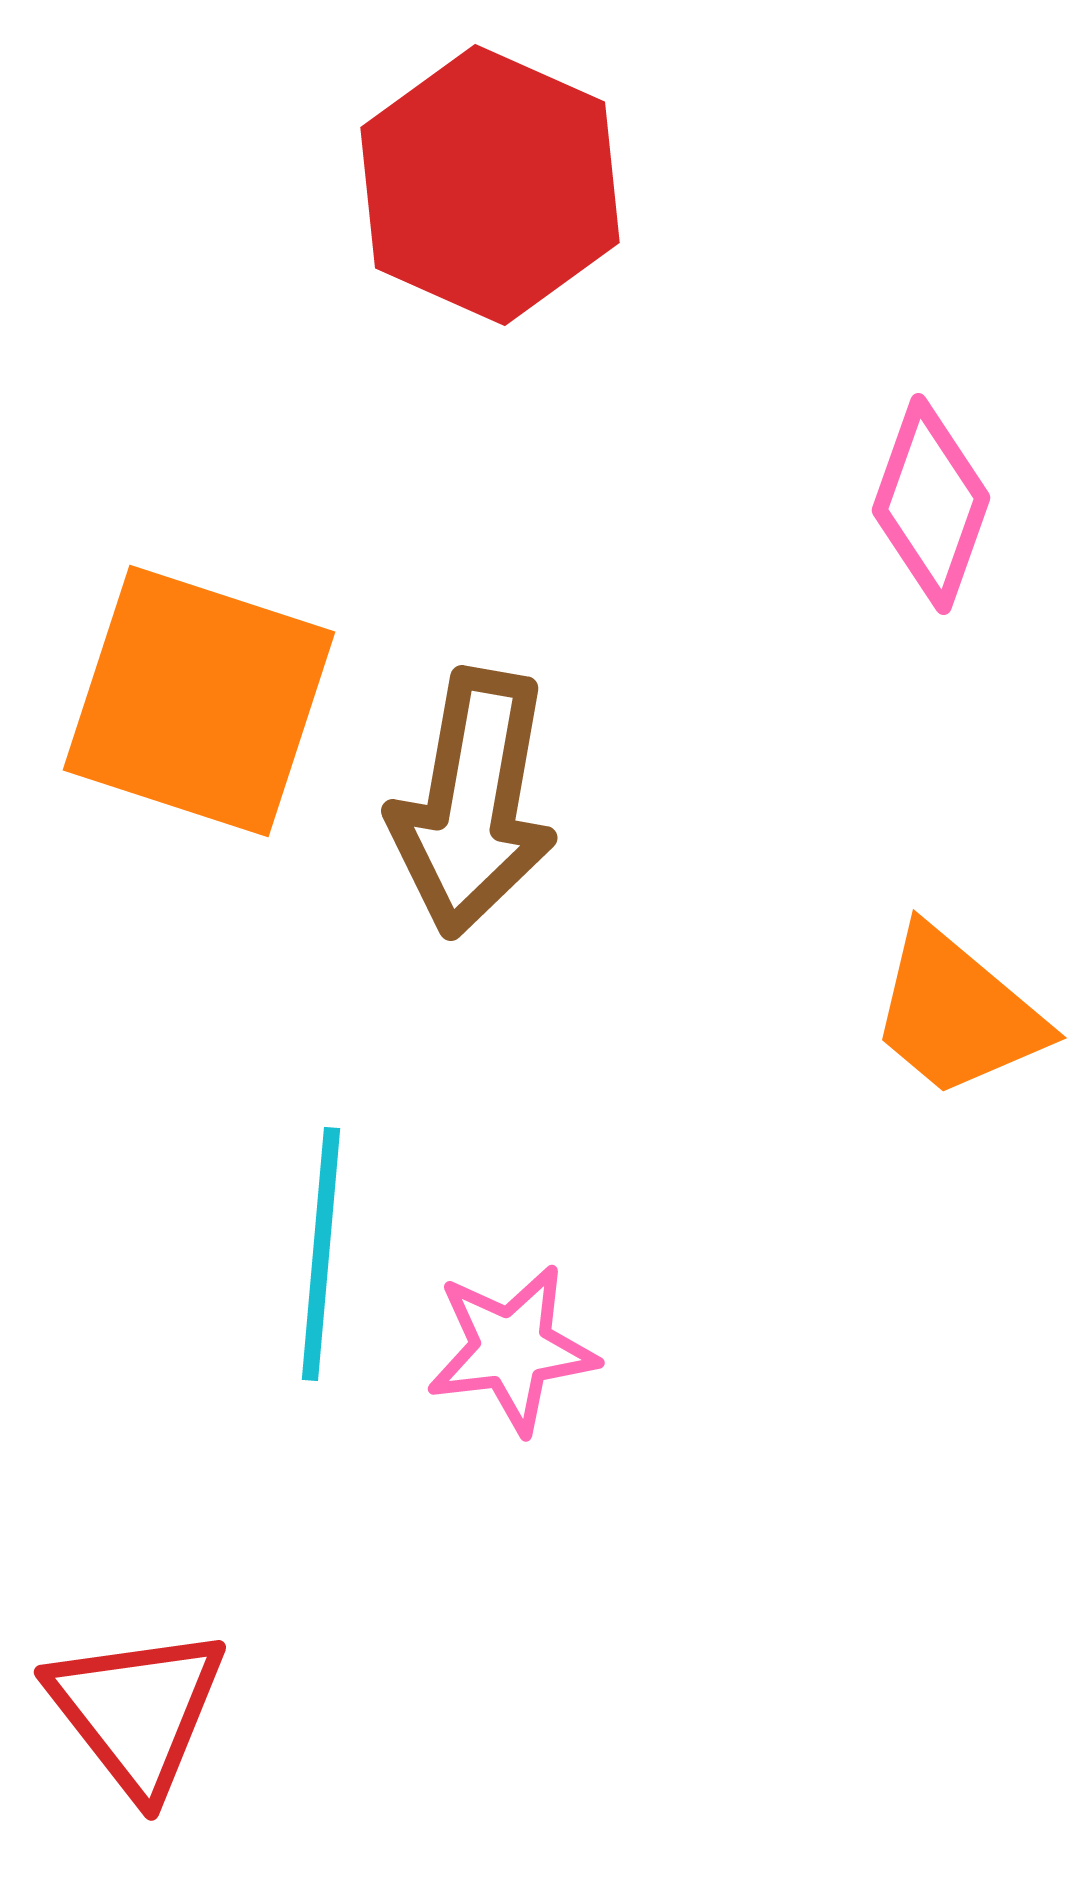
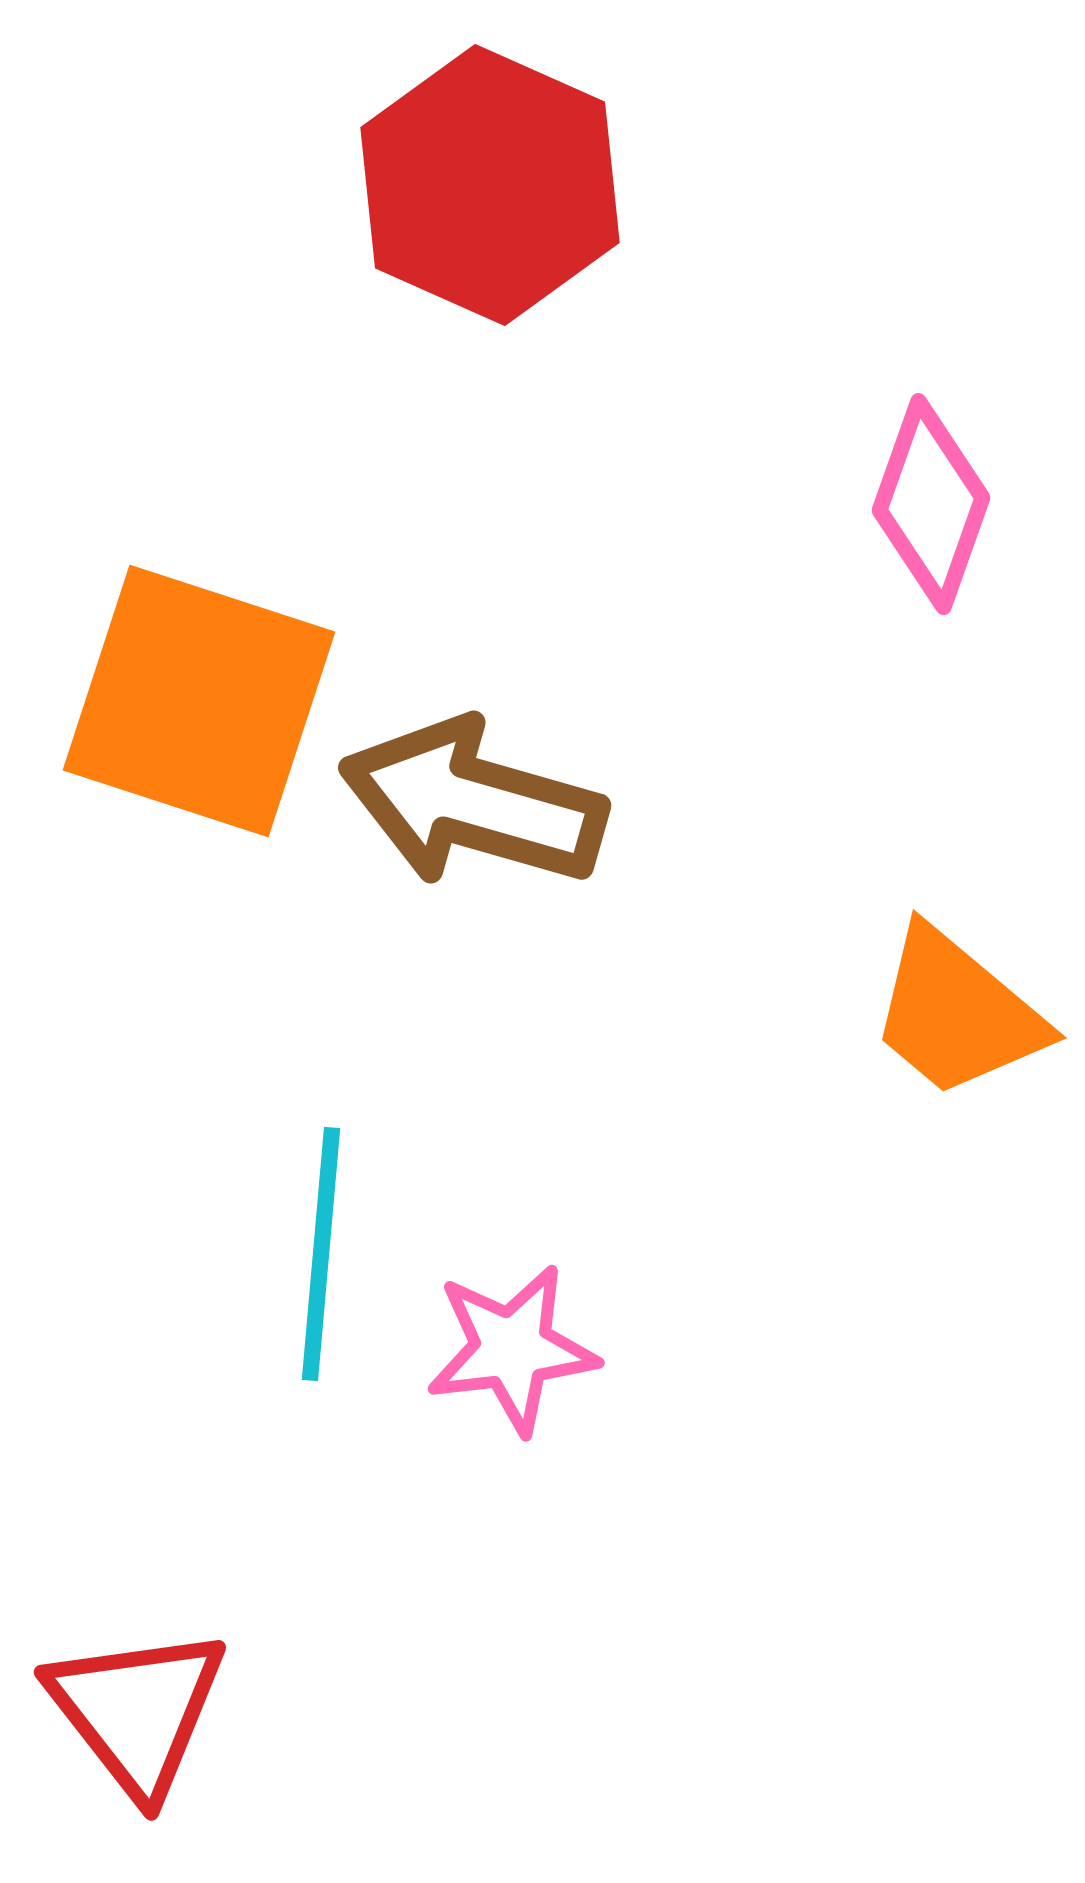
brown arrow: rotated 96 degrees clockwise
